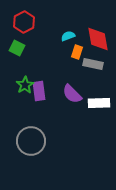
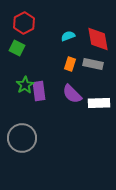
red hexagon: moved 1 px down
orange rectangle: moved 7 px left, 12 px down
gray circle: moved 9 px left, 3 px up
